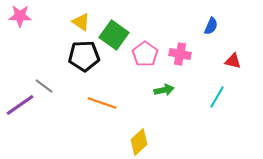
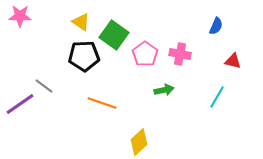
blue semicircle: moved 5 px right
purple line: moved 1 px up
